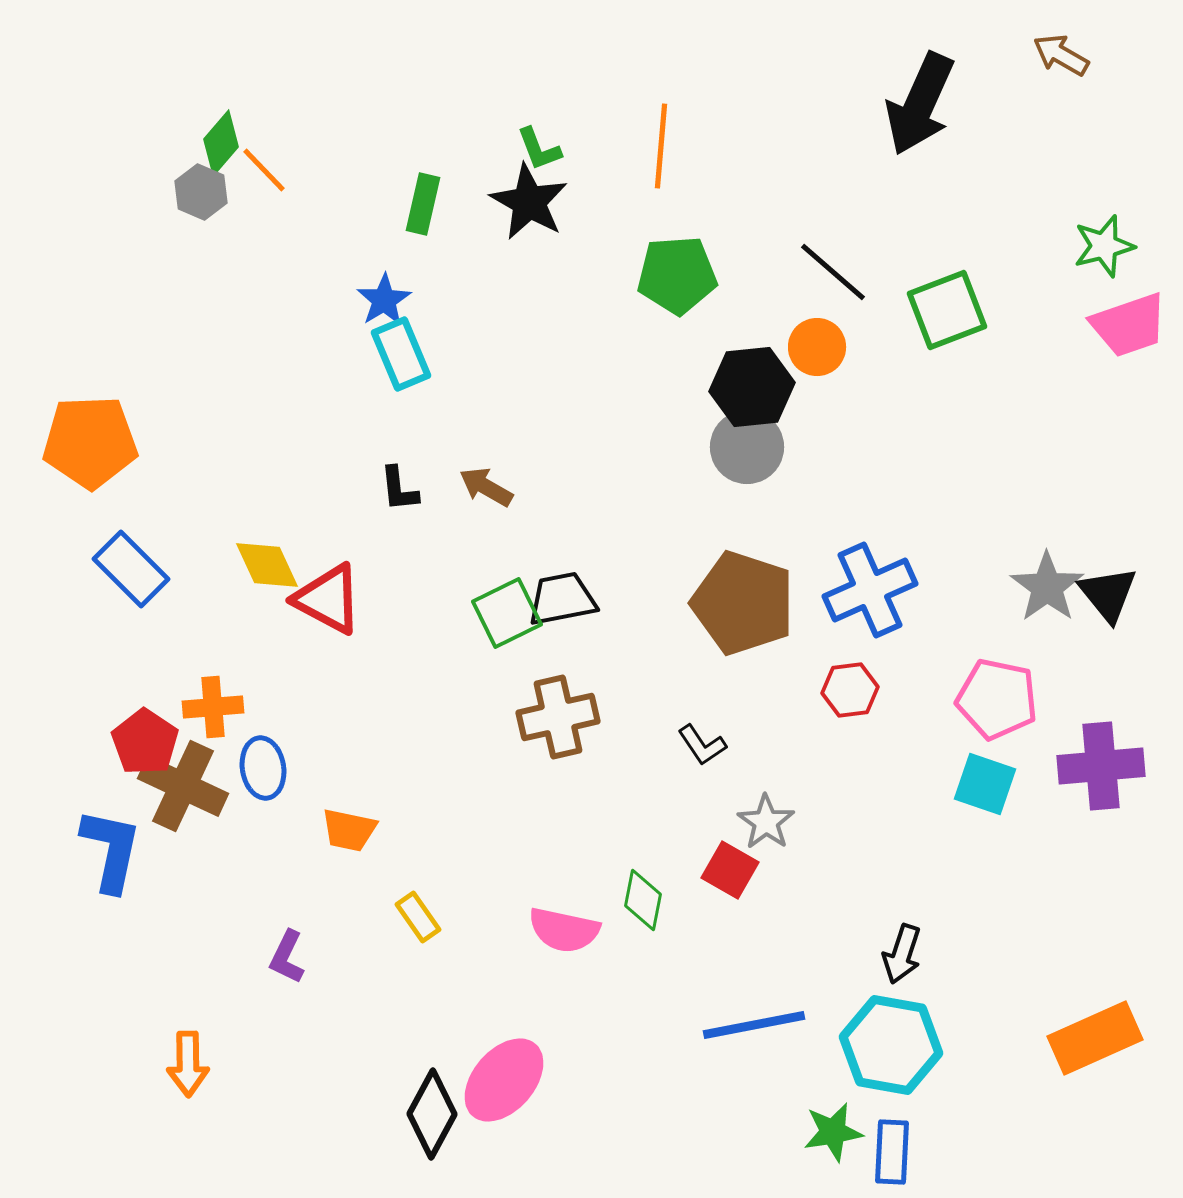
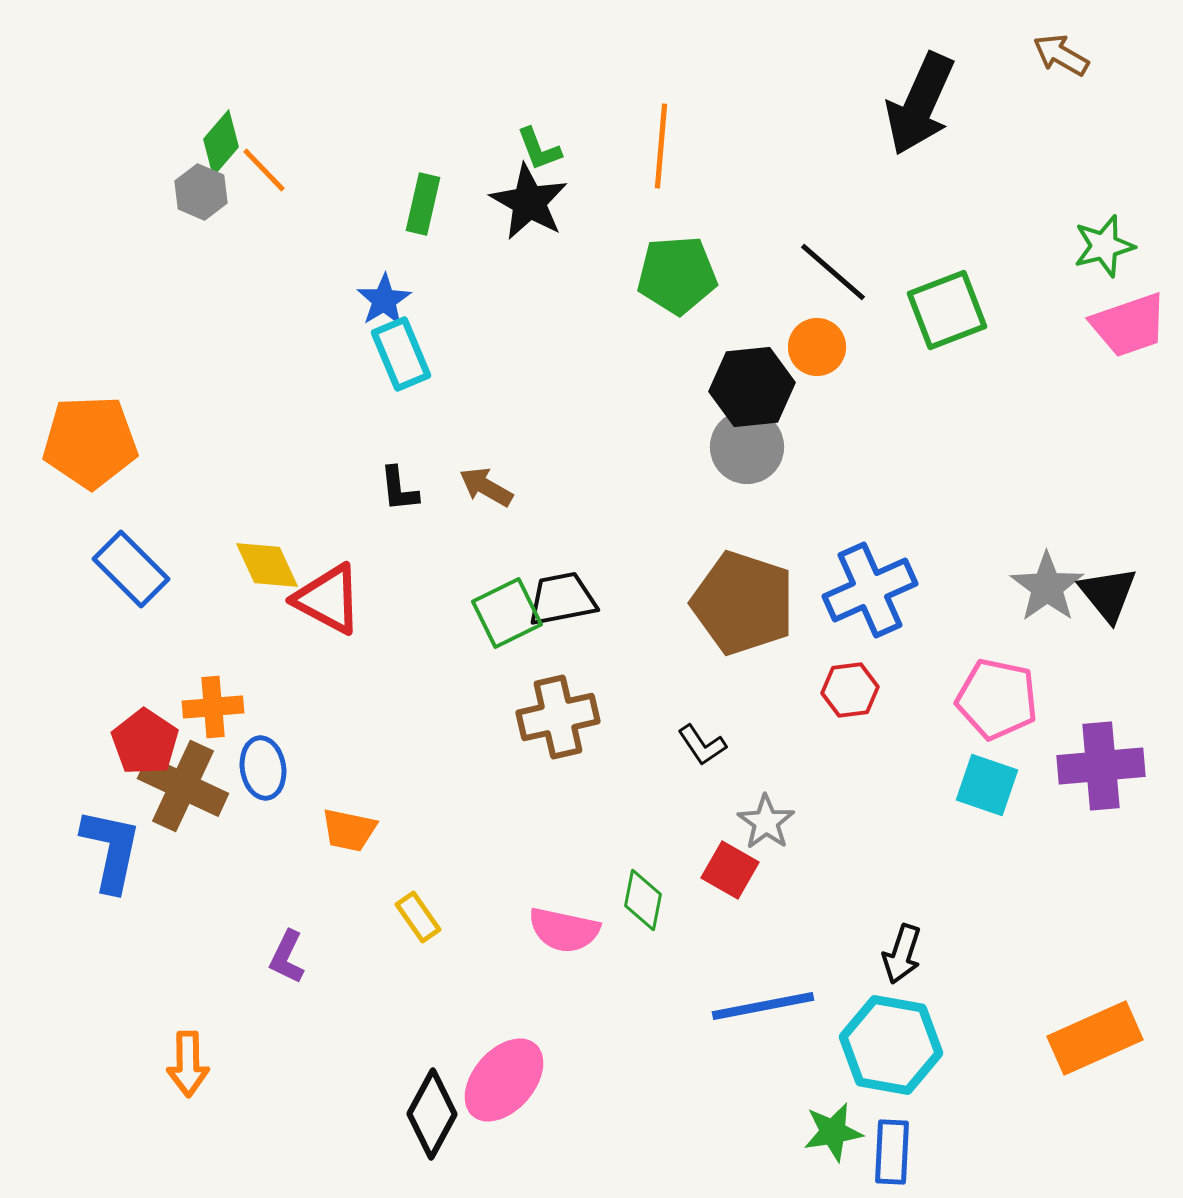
cyan square at (985, 784): moved 2 px right, 1 px down
blue line at (754, 1025): moved 9 px right, 19 px up
